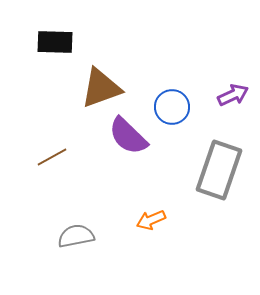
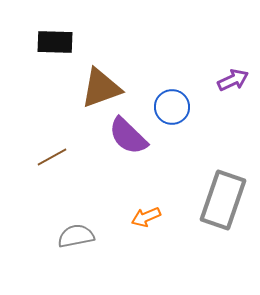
purple arrow: moved 15 px up
gray rectangle: moved 4 px right, 30 px down
orange arrow: moved 5 px left, 3 px up
